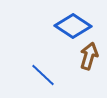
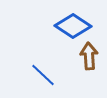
brown arrow: rotated 20 degrees counterclockwise
